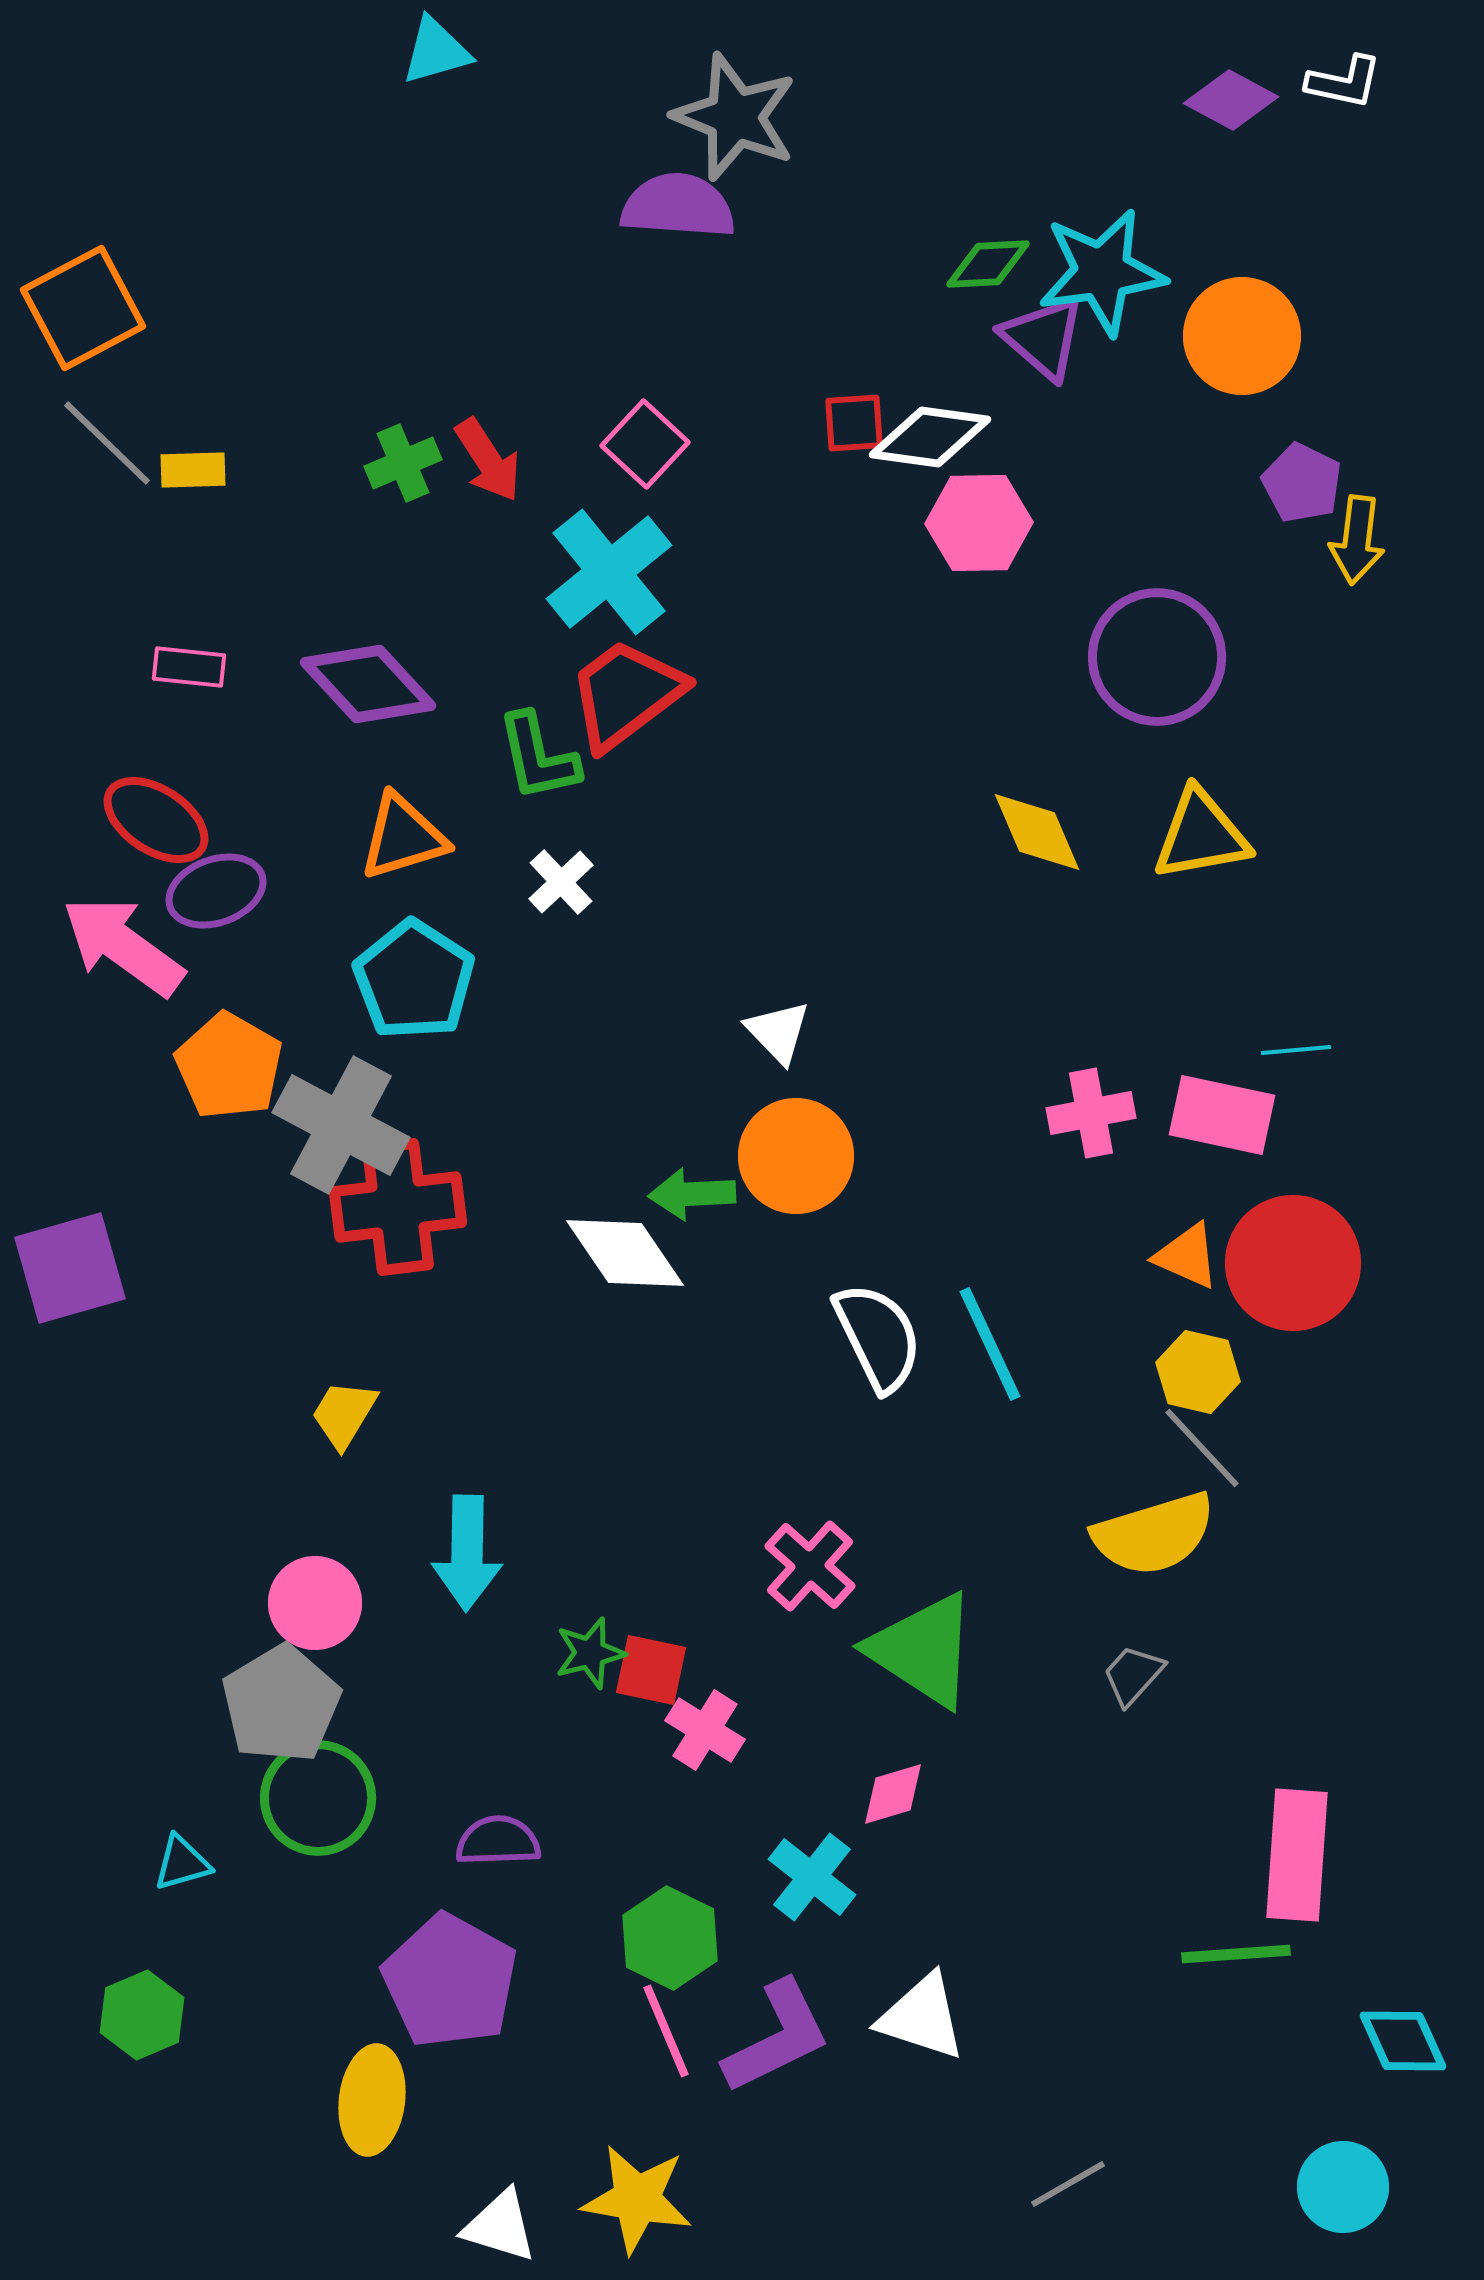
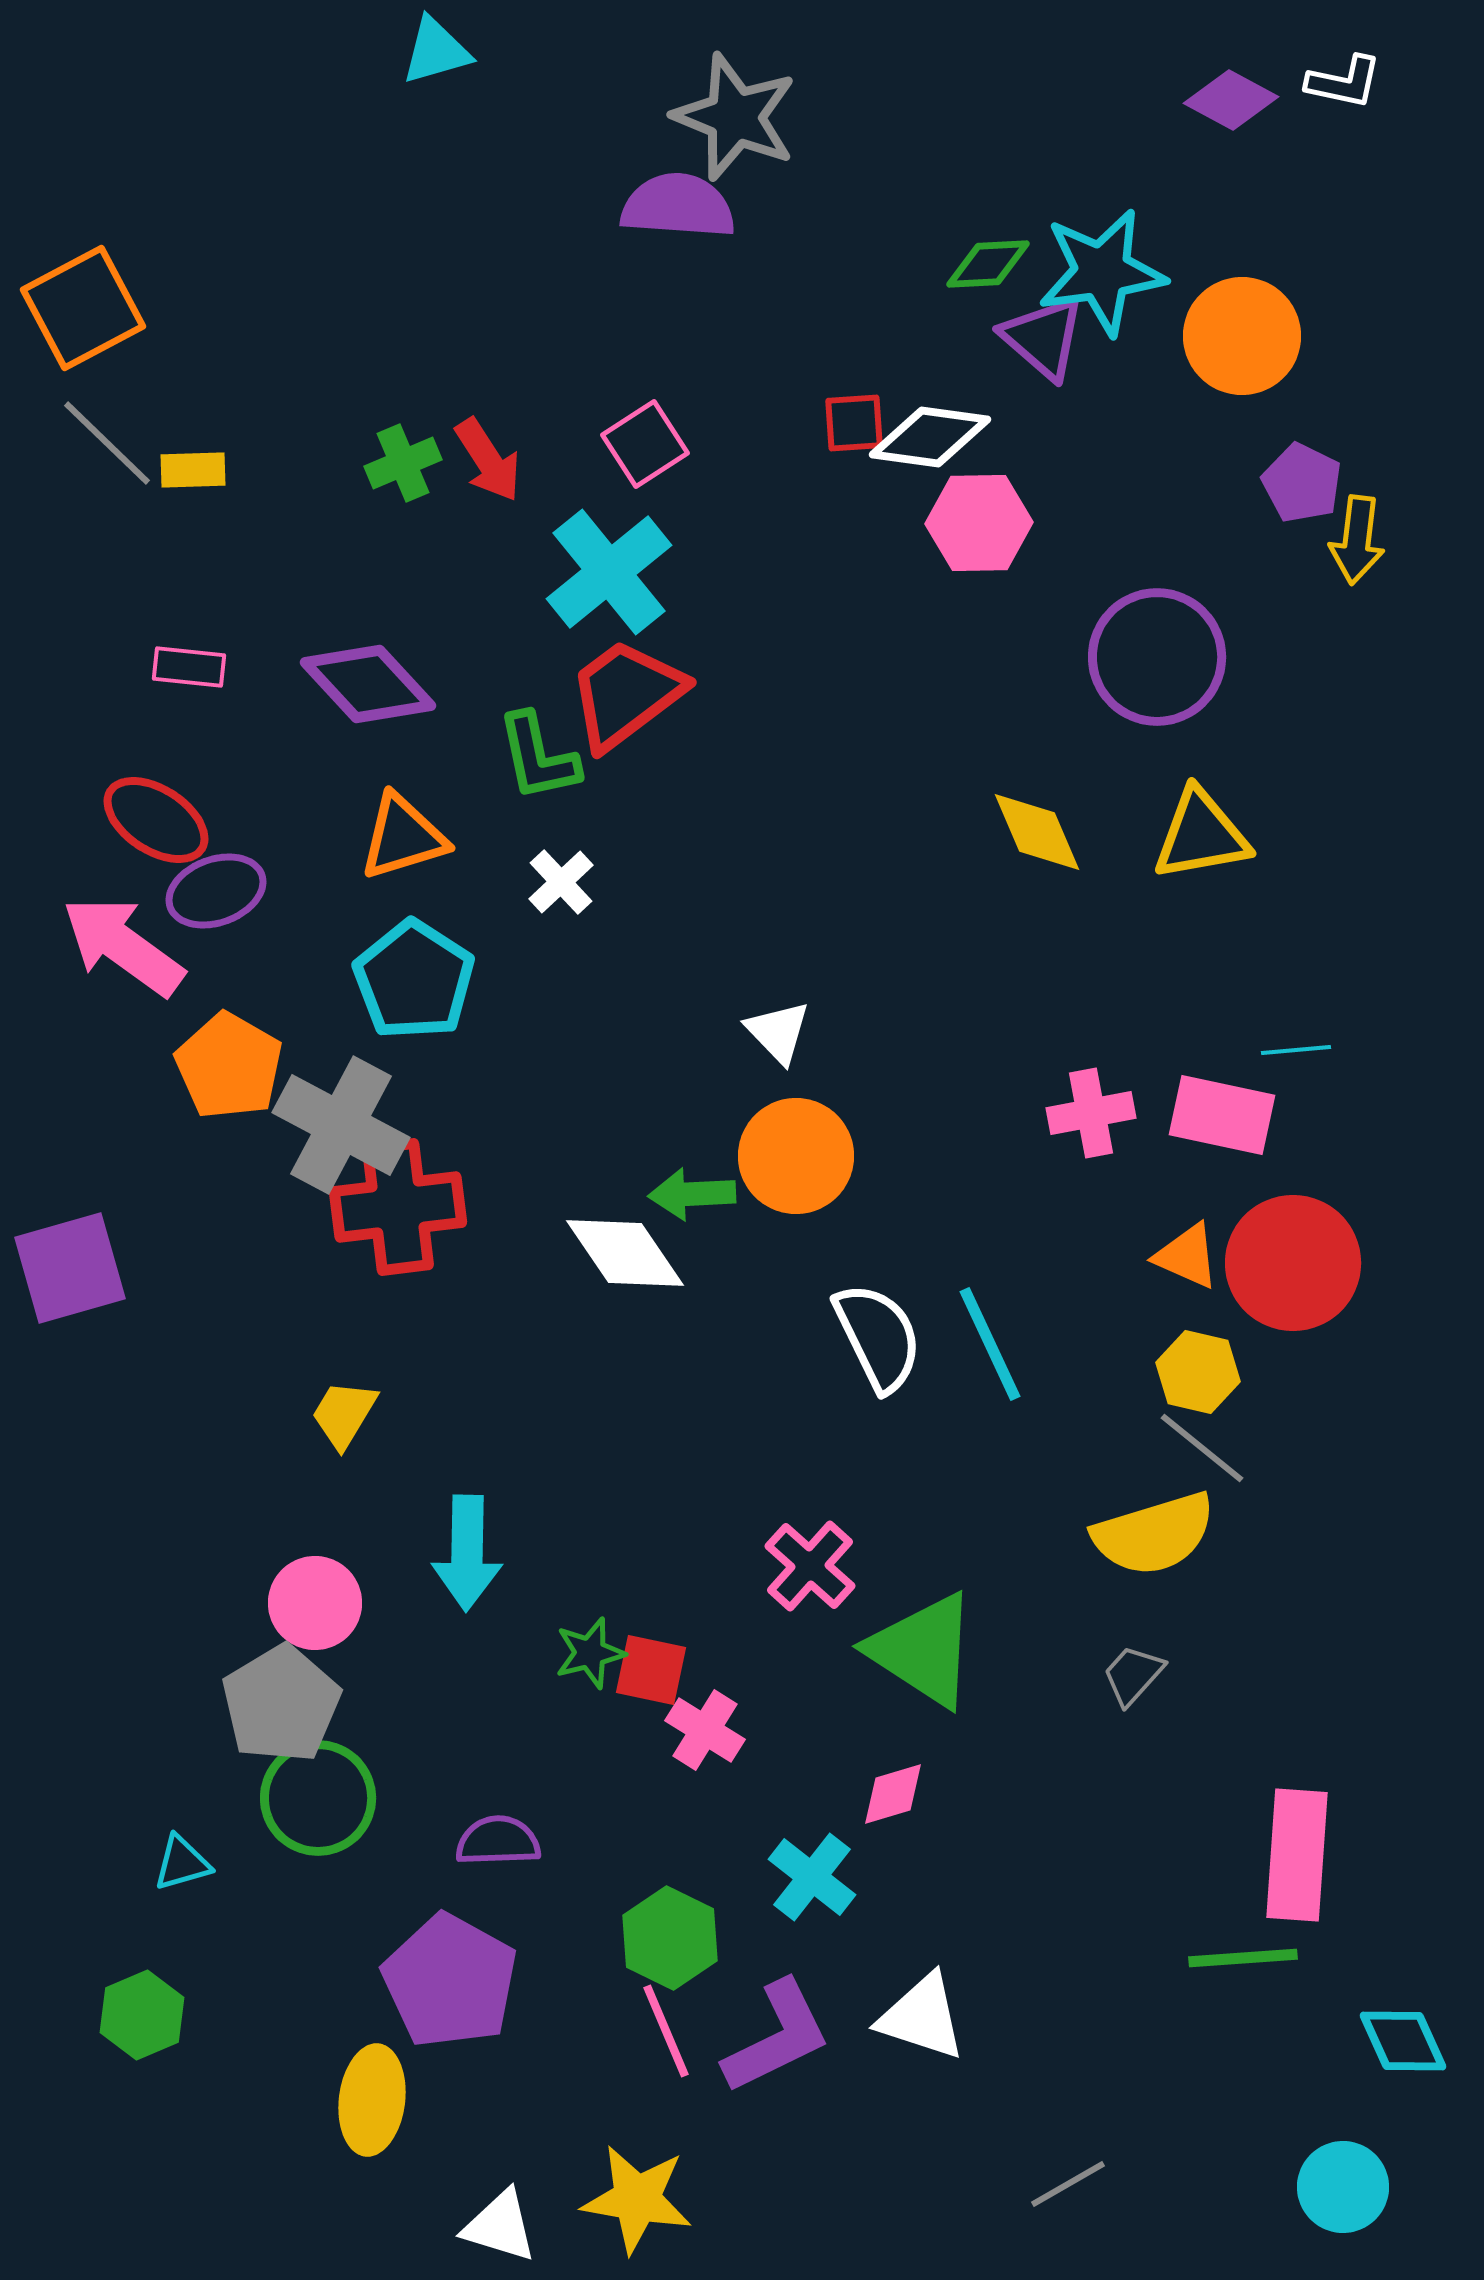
pink square at (645, 444): rotated 14 degrees clockwise
gray line at (1202, 1448): rotated 8 degrees counterclockwise
green line at (1236, 1954): moved 7 px right, 4 px down
